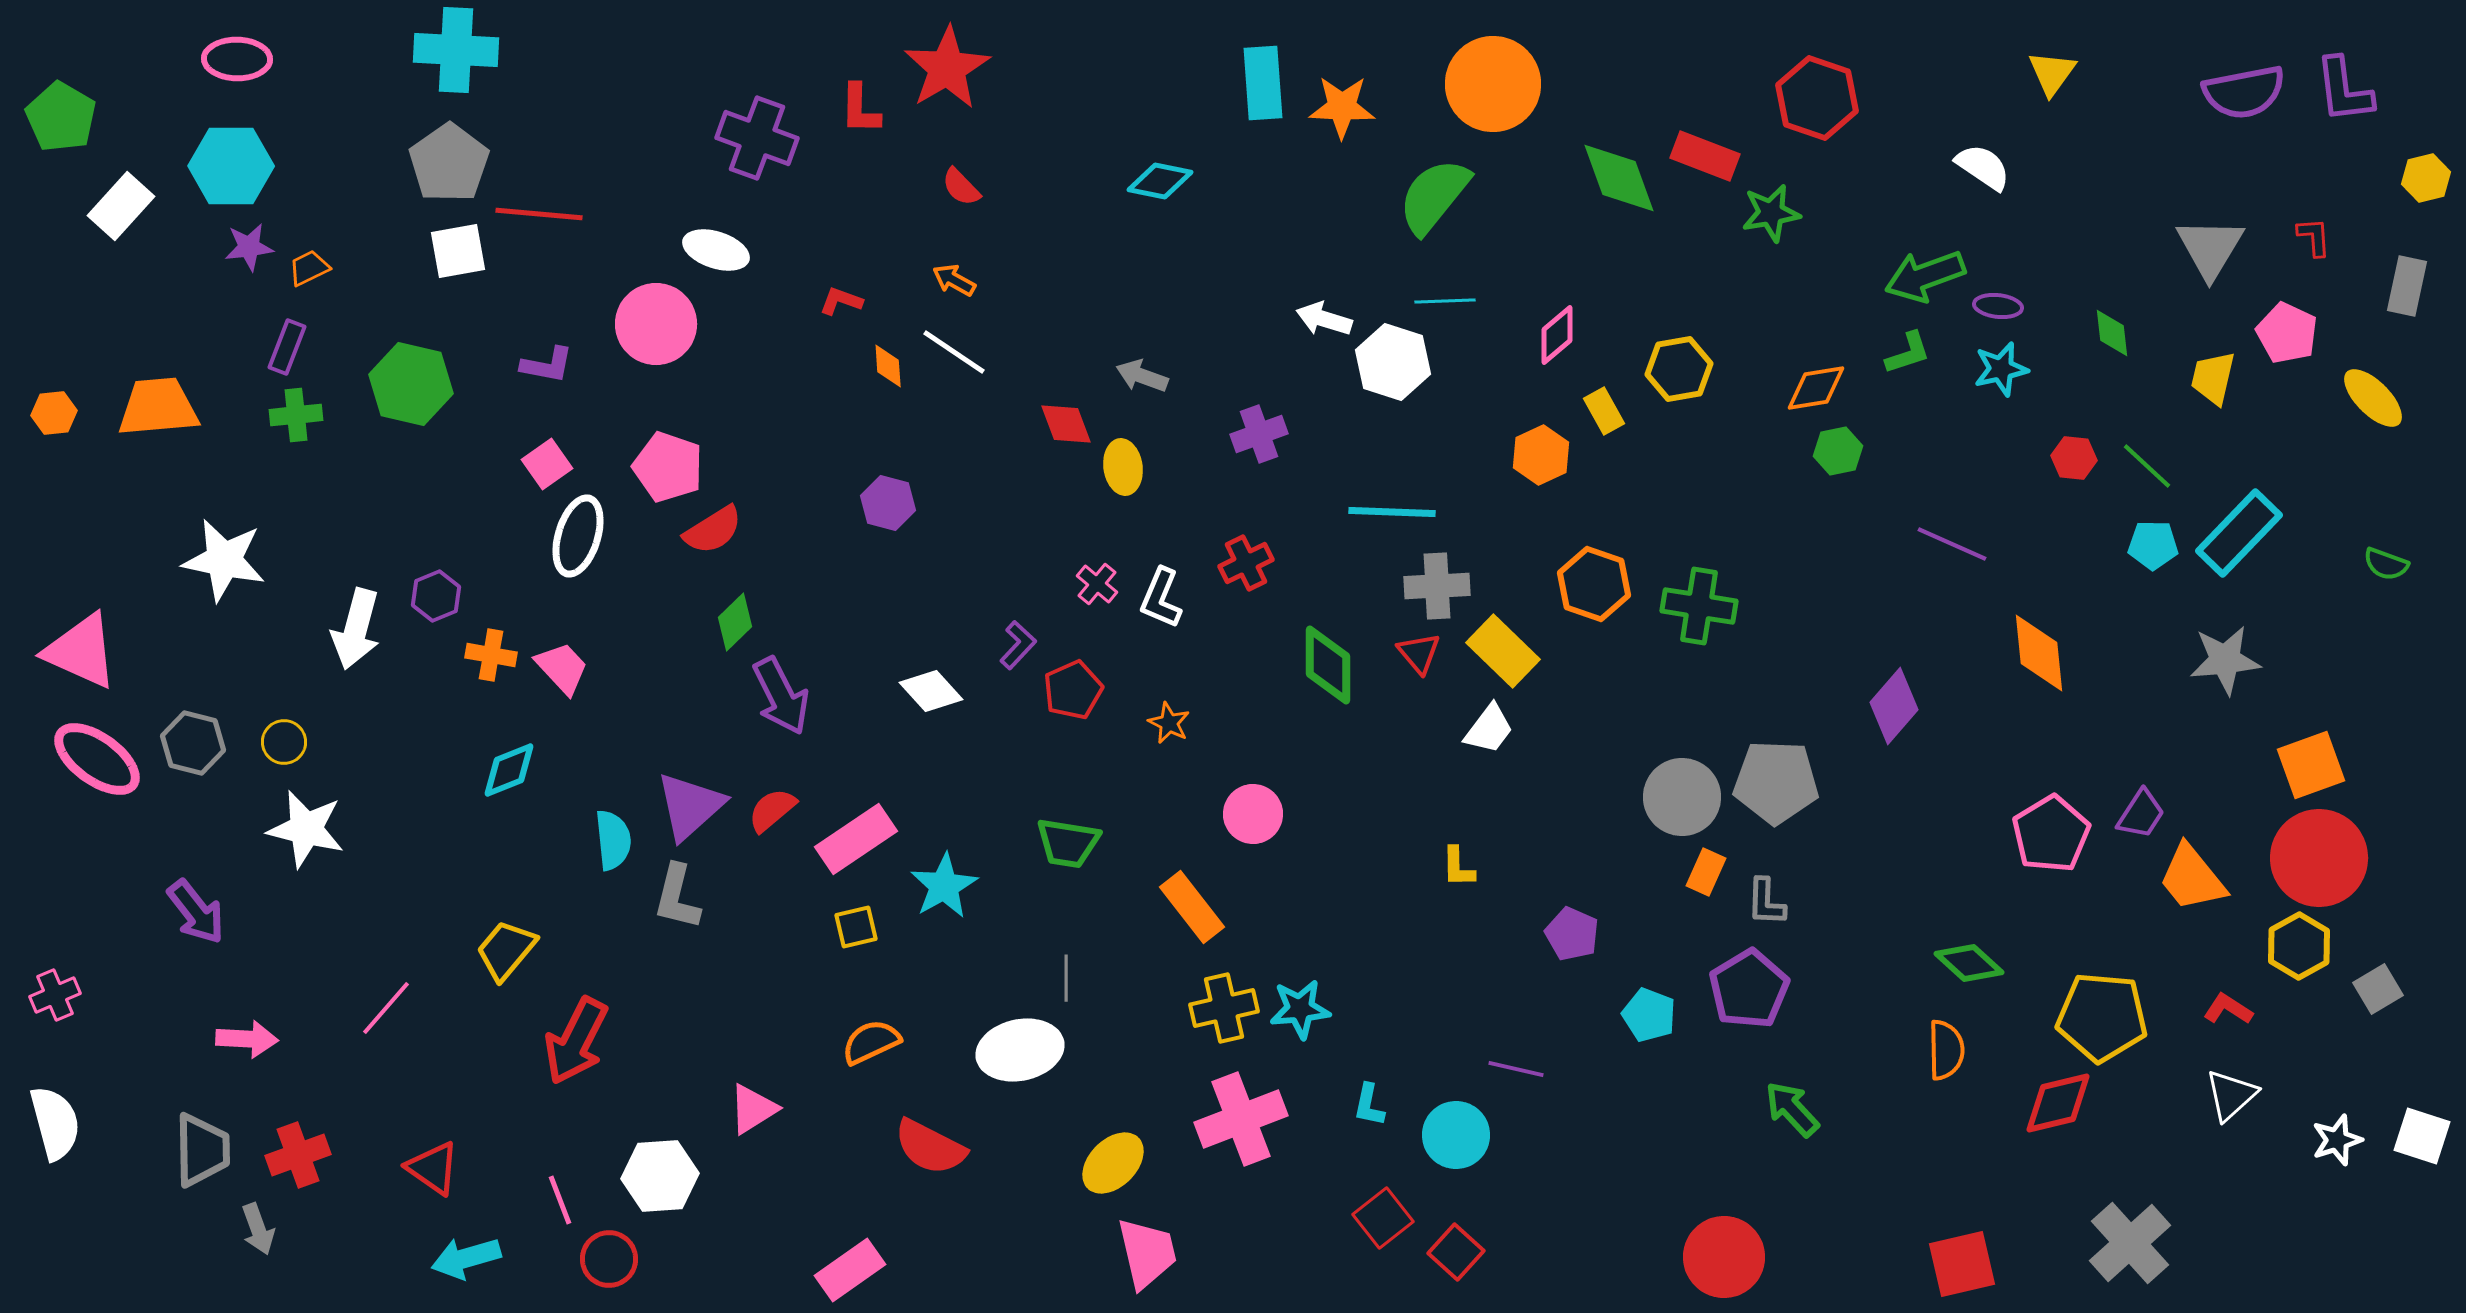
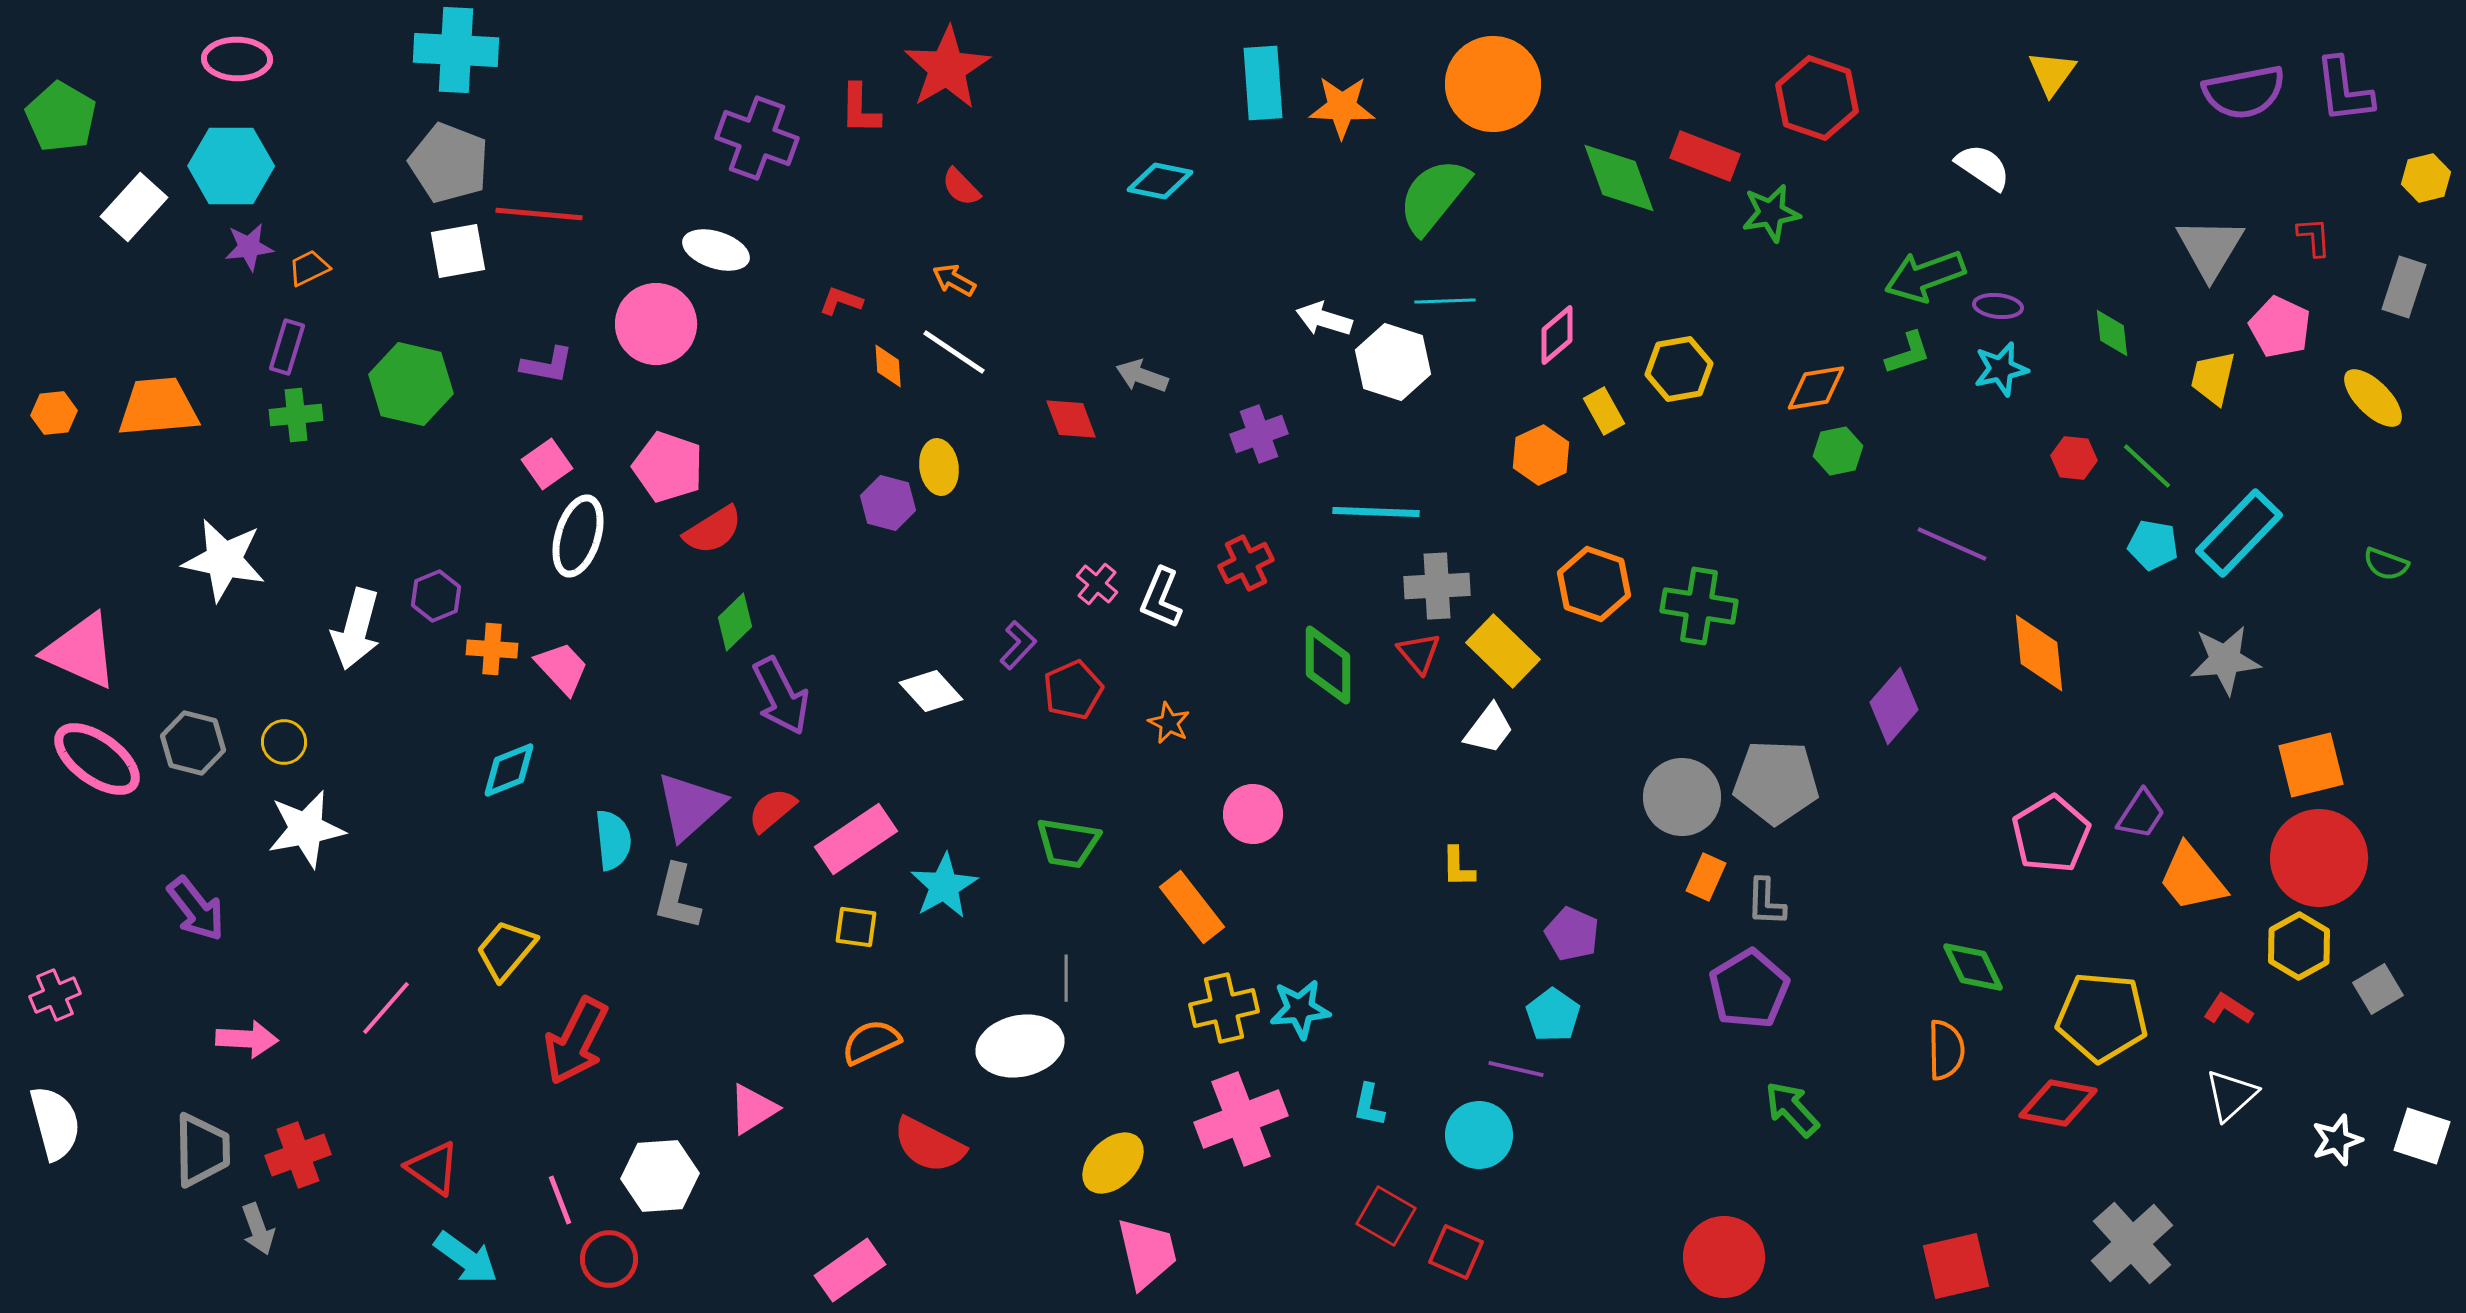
gray pentagon at (449, 163): rotated 16 degrees counterclockwise
white rectangle at (121, 206): moved 13 px right, 1 px down
gray rectangle at (2407, 286): moved 3 px left, 1 px down; rotated 6 degrees clockwise
pink pentagon at (2287, 333): moved 7 px left, 6 px up
purple rectangle at (287, 347): rotated 4 degrees counterclockwise
red diamond at (1066, 424): moved 5 px right, 5 px up
yellow ellipse at (1123, 467): moved 184 px left
cyan line at (1392, 512): moved 16 px left
cyan pentagon at (2153, 545): rotated 9 degrees clockwise
orange cross at (491, 655): moved 1 px right, 6 px up; rotated 6 degrees counterclockwise
orange square at (2311, 765): rotated 6 degrees clockwise
white star at (306, 829): rotated 24 degrees counterclockwise
orange rectangle at (1706, 872): moved 5 px down
purple arrow at (196, 912): moved 3 px up
yellow square at (856, 927): rotated 21 degrees clockwise
green diamond at (1969, 963): moved 4 px right, 4 px down; rotated 22 degrees clockwise
cyan pentagon at (1649, 1015): moved 96 px left; rotated 14 degrees clockwise
white ellipse at (1020, 1050): moved 4 px up
red diamond at (2058, 1103): rotated 24 degrees clockwise
cyan circle at (1456, 1135): moved 23 px right
red semicircle at (930, 1147): moved 1 px left, 2 px up
red square at (1383, 1218): moved 3 px right, 2 px up; rotated 22 degrees counterclockwise
gray cross at (2130, 1243): moved 2 px right
red square at (1456, 1252): rotated 18 degrees counterclockwise
cyan arrow at (466, 1258): rotated 128 degrees counterclockwise
red square at (1962, 1264): moved 6 px left, 2 px down
